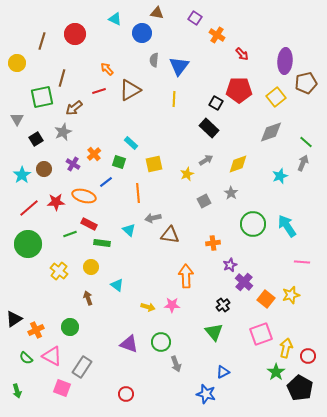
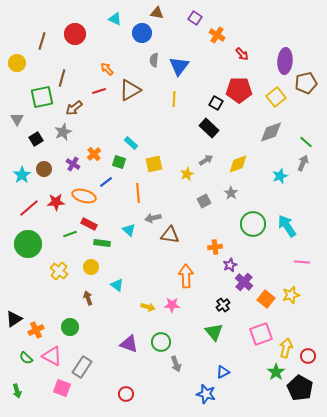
orange cross at (213, 243): moved 2 px right, 4 px down
